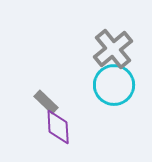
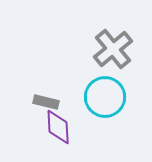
cyan circle: moved 9 px left, 12 px down
gray rectangle: rotated 30 degrees counterclockwise
